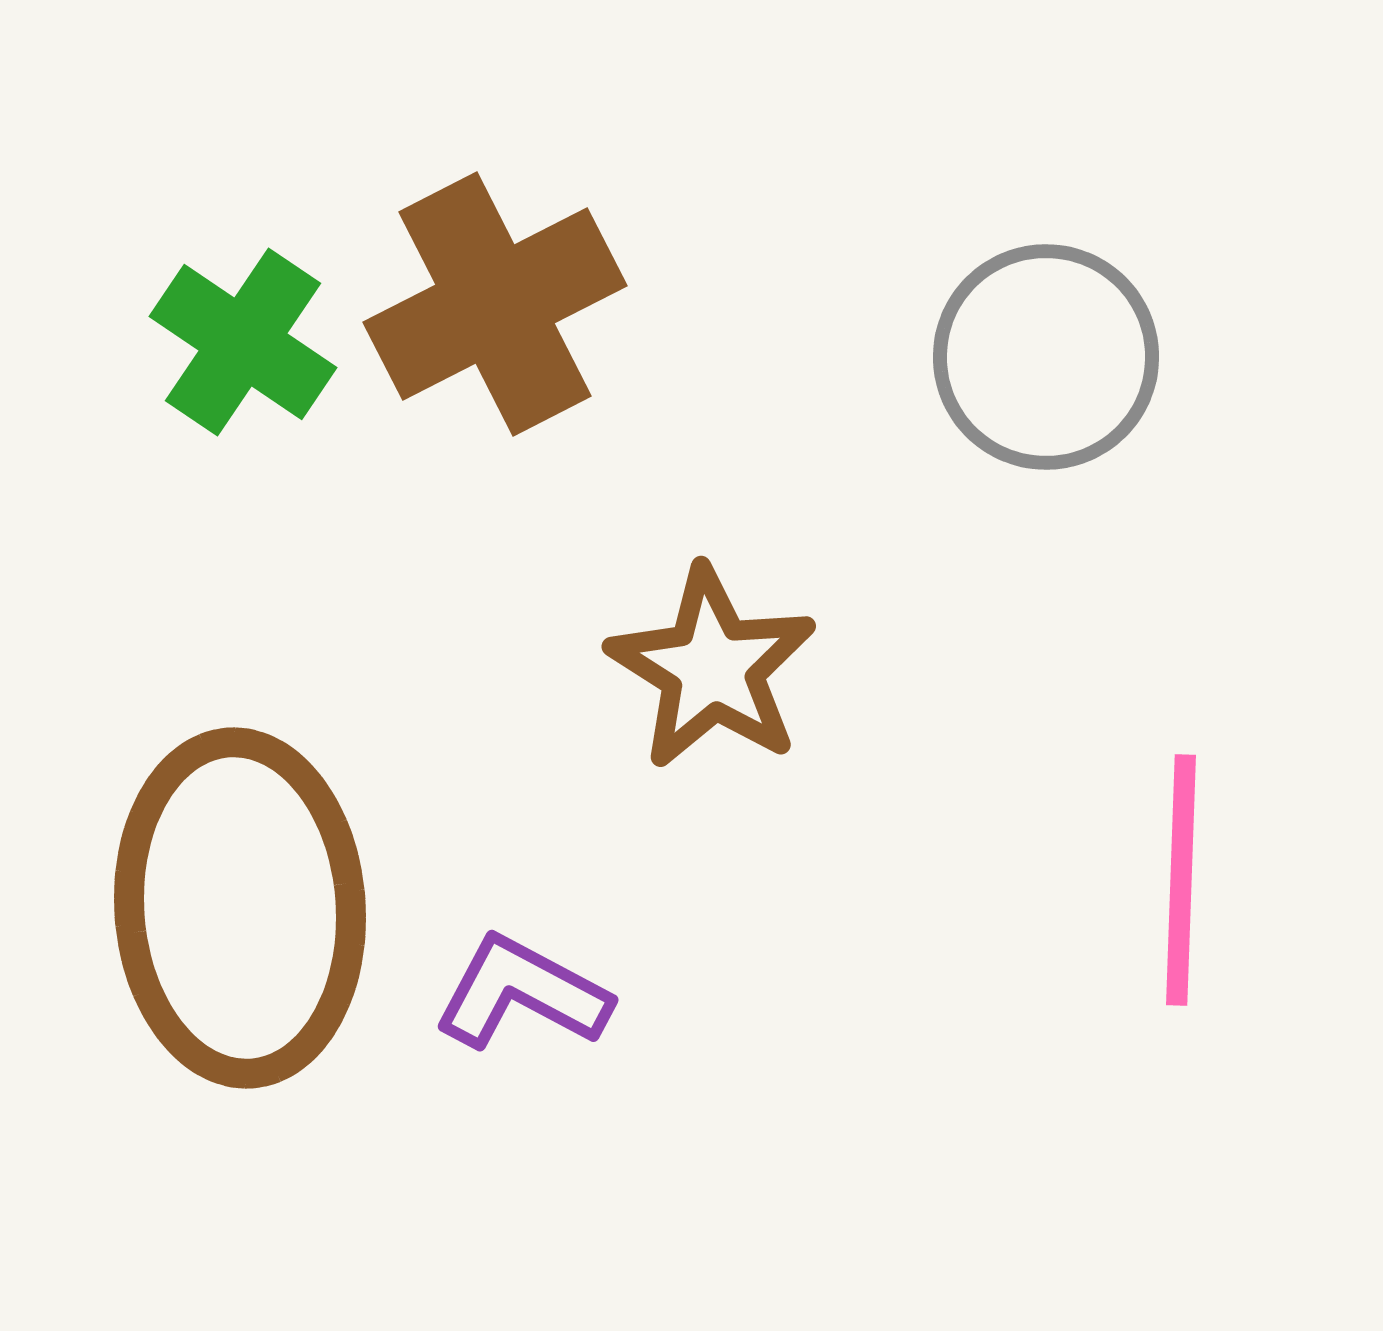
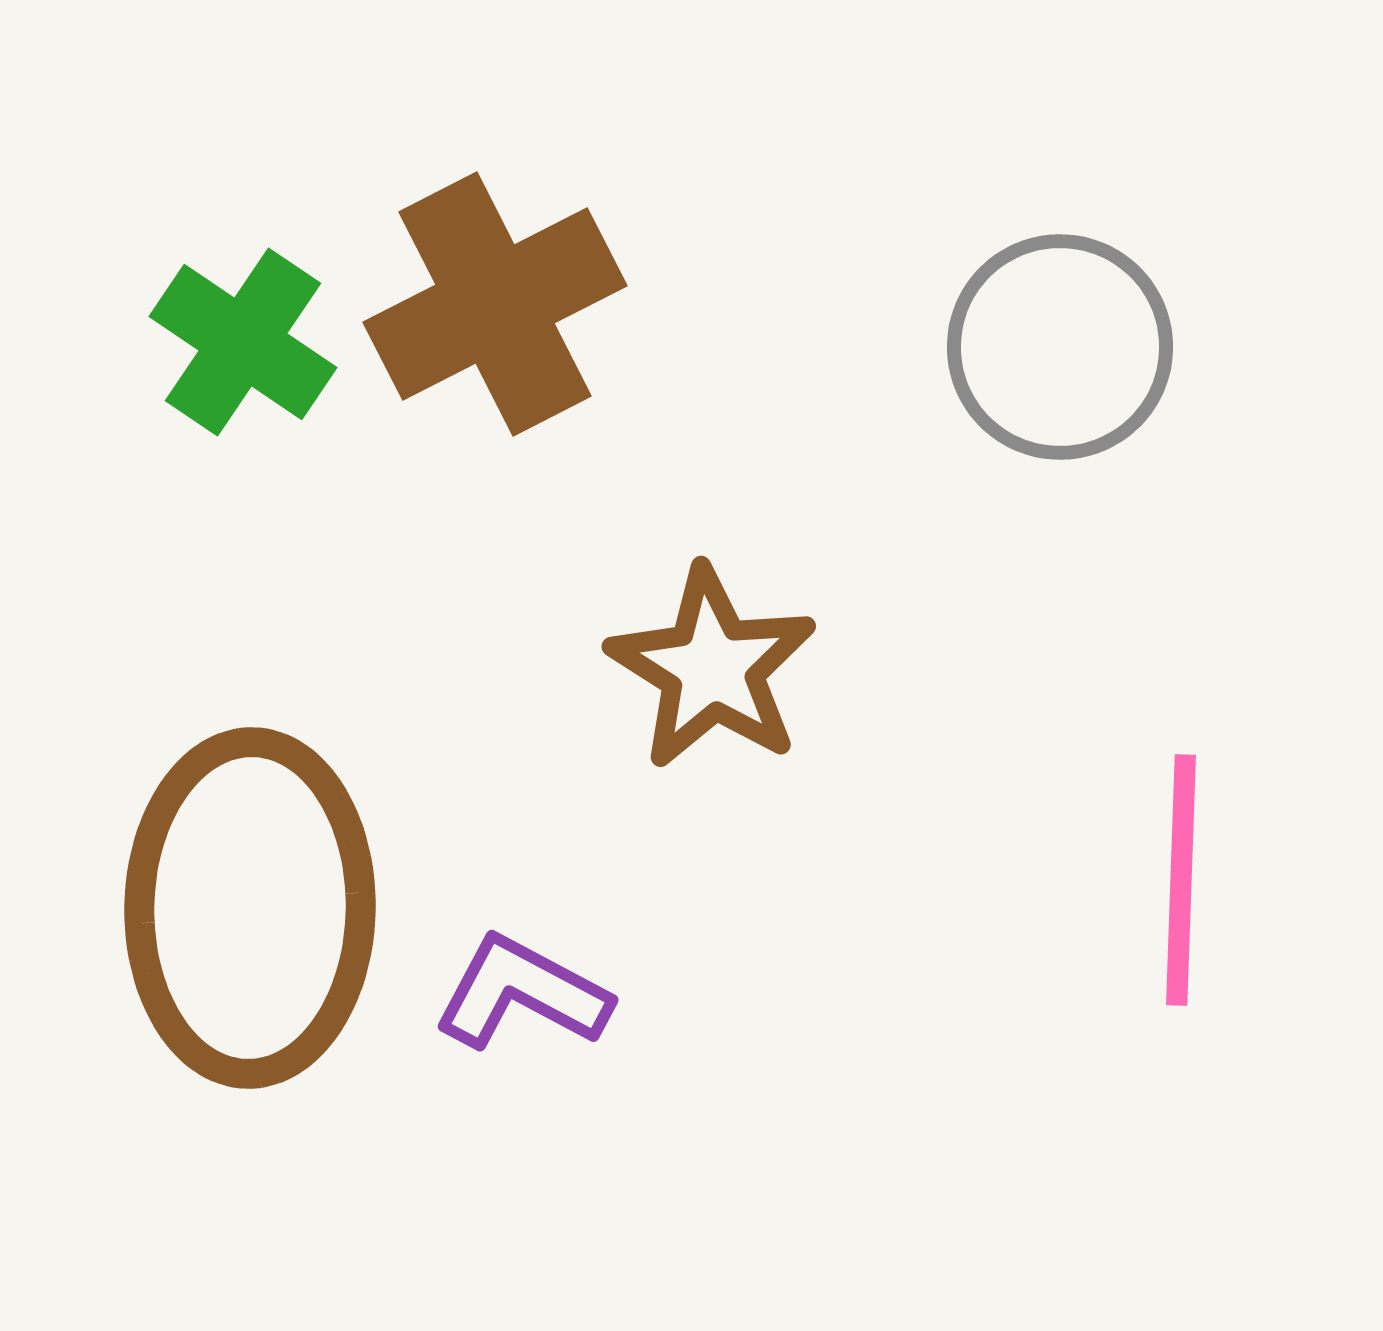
gray circle: moved 14 px right, 10 px up
brown ellipse: moved 10 px right; rotated 5 degrees clockwise
